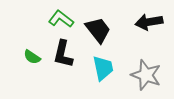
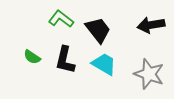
black arrow: moved 2 px right, 3 px down
black L-shape: moved 2 px right, 6 px down
cyan trapezoid: moved 1 px right, 4 px up; rotated 48 degrees counterclockwise
gray star: moved 3 px right, 1 px up
